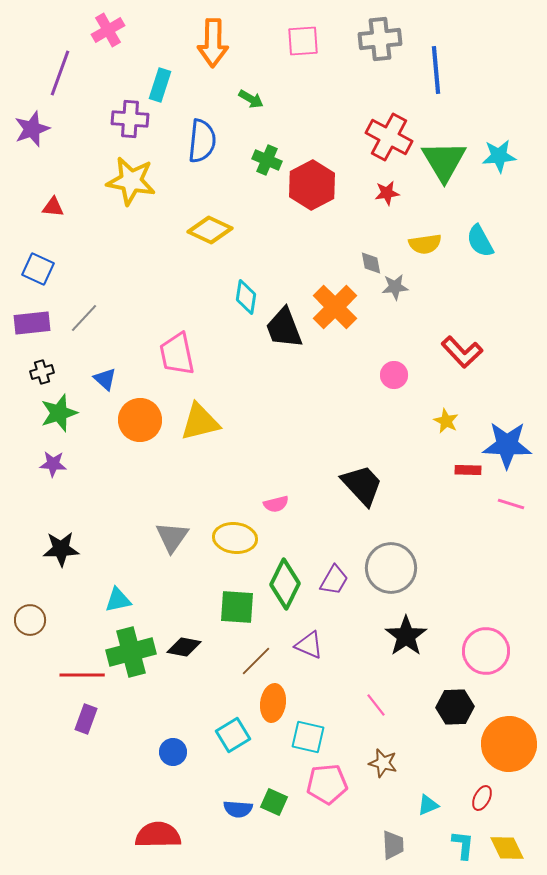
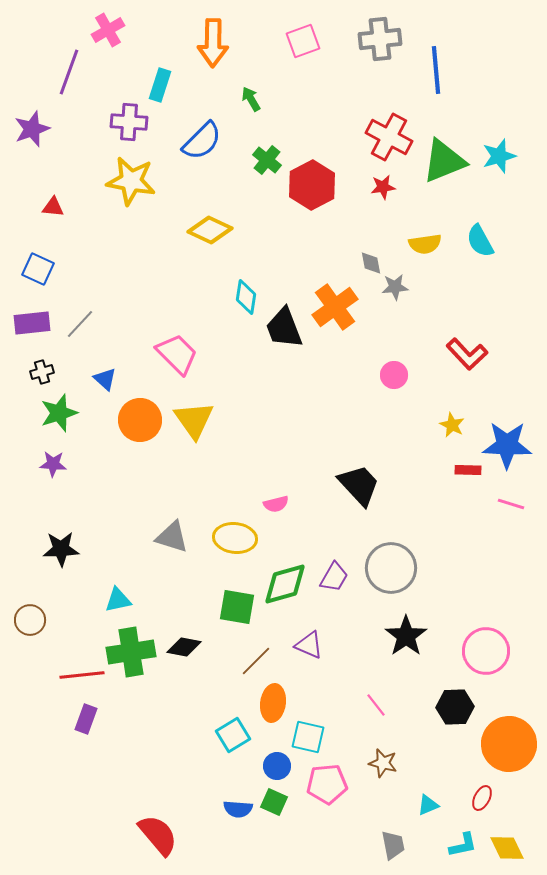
pink square at (303, 41): rotated 16 degrees counterclockwise
purple line at (60, 73): moved 9 px right, 1 px up
green arrow at (251, 99): rotated 150 degrees counterclockwise
purple cross at (130, 119): moved 1 px left, 3 px down
blue semicircle at (202, 141): rotated 39 degrees clockwise
cyan star at (499, 156): rotated 12 degrees counterclockwise
green cross at (267, 160): rotated 16 degrees clockwise
green triangle at (444, 161): rotated 39 degrees clockwise
red star at (387, 193): moved 4 px left, 6 px up
orange cross at (335, 307): rotated 9 degrees clockwise
gray line at (84, 318): moved 4 px left, 6 px down
red L-shape at (462, 352): moved 5 px right, 2 px down
pink trapezoid at (177, 354): rotated 147 degrees clockwise
yellow star at (446, 421): moved 6 px right, 4 px down
yellow triangle at (200, 422): moved 6 px left, 2 px up; rotated 51 degrees counterclockwise
black trapezoid at (362, 485): moved 3 px left
gray triangle at (172, 537): rotated 48 degrees counterclockwise
purple trapezoid at (334, 580): moved 3 px up
green diamond at (285, 584): rotated 48 degrees clockwise
green square at (237, 607): rotated 6 degrees clockwise
green cross at (131, 652): rotated 6 degrees clockwise
red line at (82, 675): rotated 6 degrees counterclockwise
blue circle at (173, 752): moved 104 px right, 14 px down
red semicircle at (158, 835): rotated 51 degrees clockwise
gray trapezoid at (393, 845): rotated 8 degrees counterclockwise
cyan L-shape at (463, 845): rotated 72 degrees clockwise
